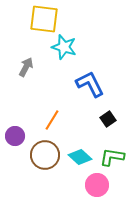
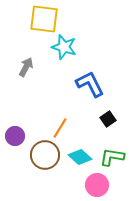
orange line: moved 8 px right, 8 px down
